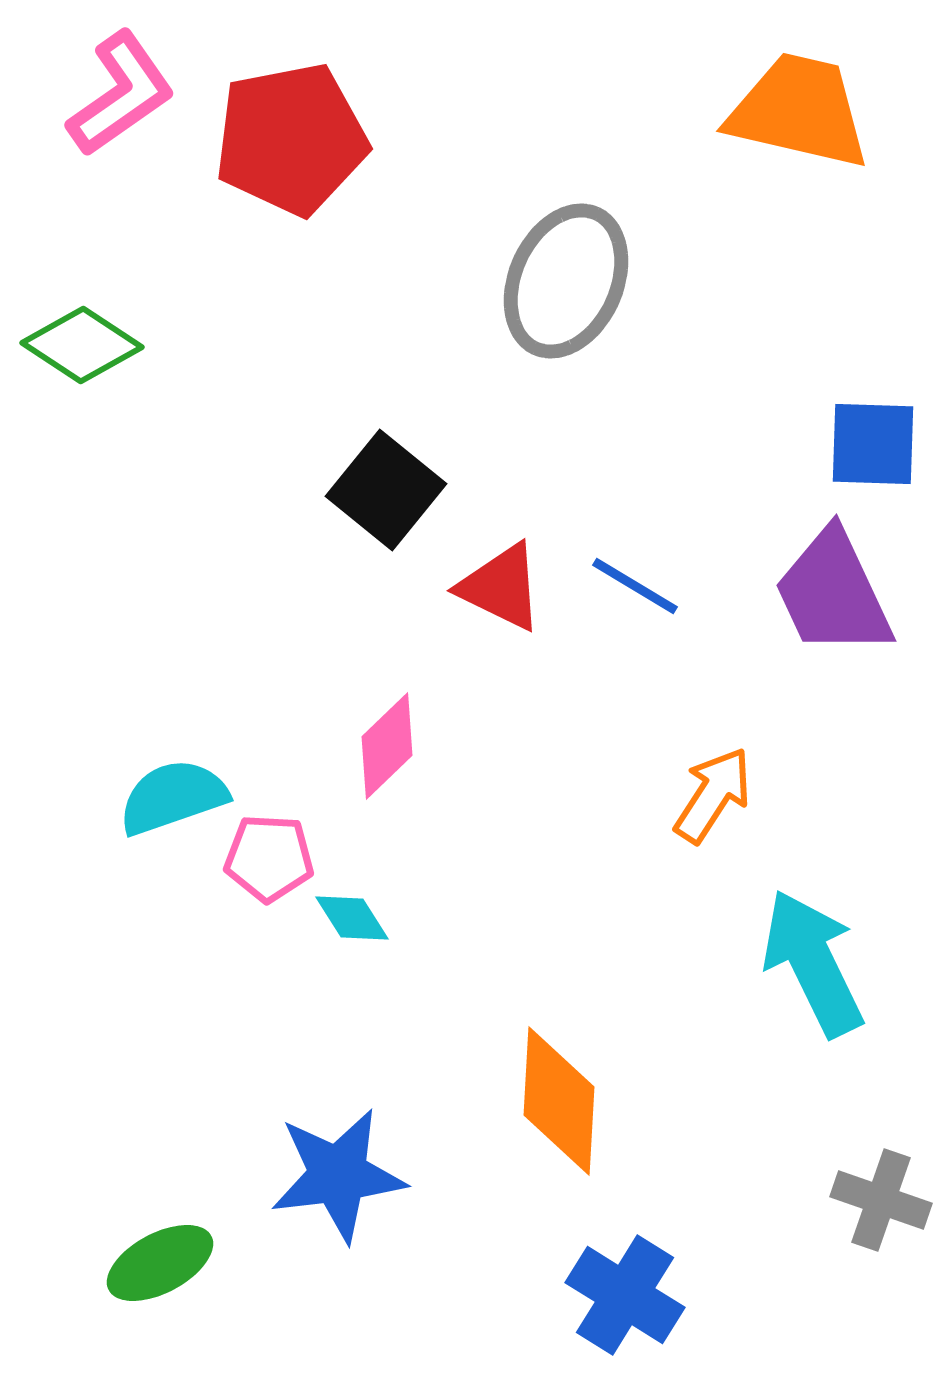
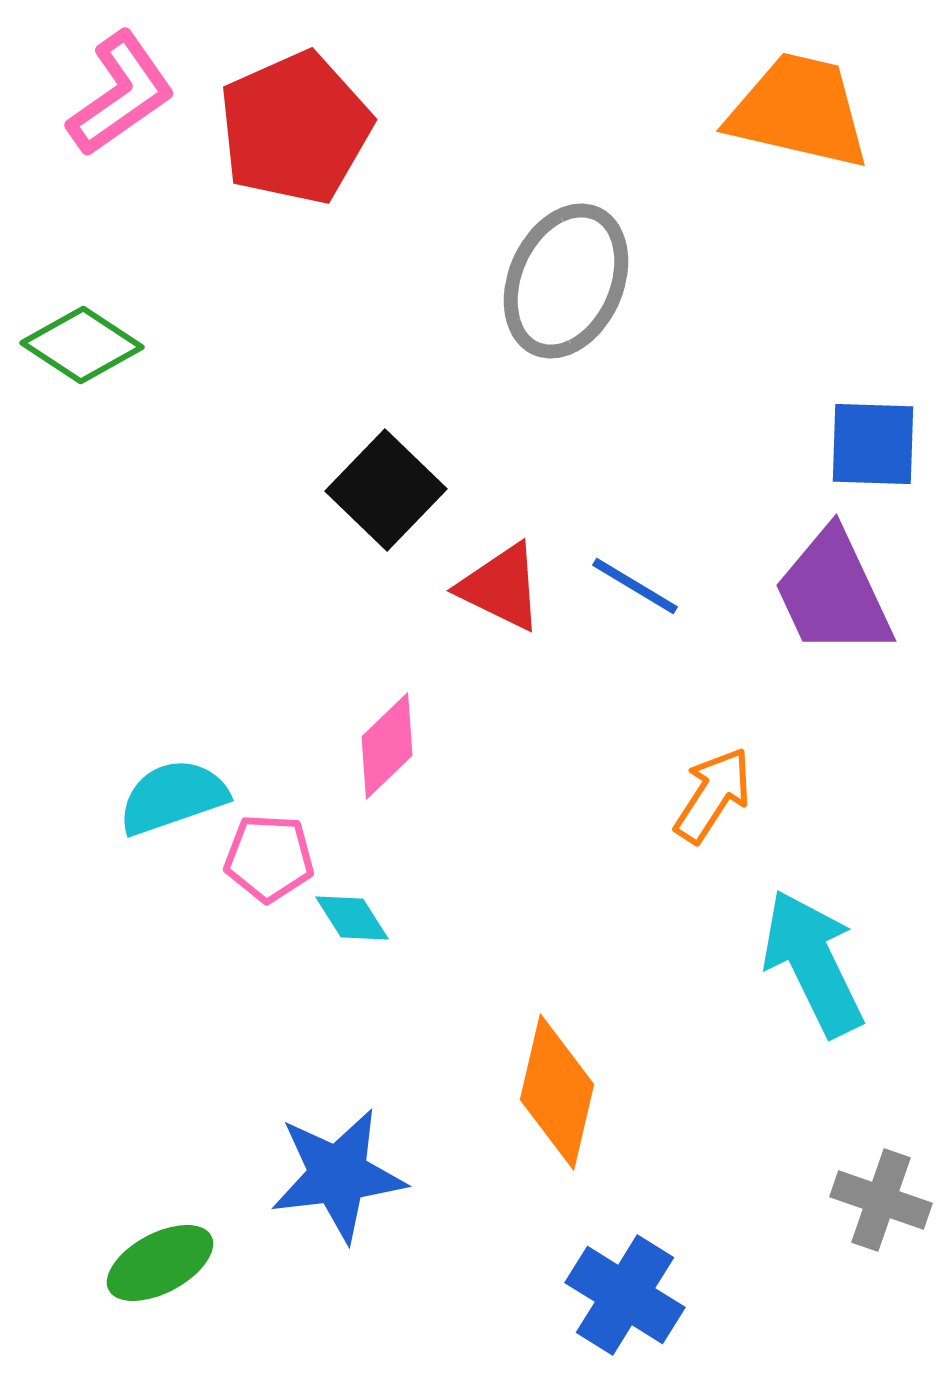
red pentagon: moved 4 px right, 11 px up; rotated 13 degrees counterclockwise
black square: rotated 5 degrees clockwise
orange diamond: moved 2 px left, 9 px up; rotated 10 degrees clockwise
